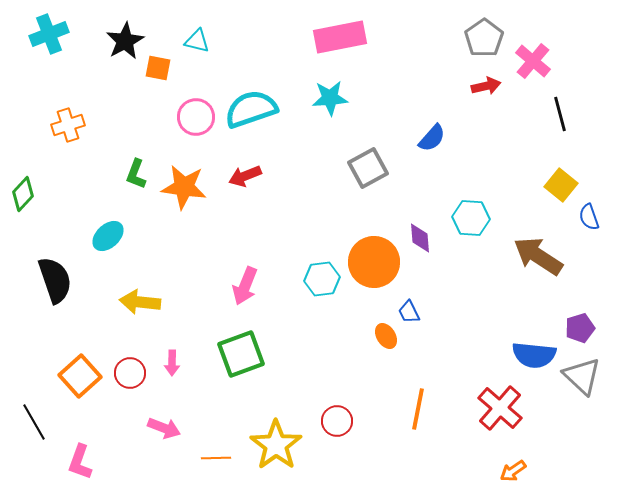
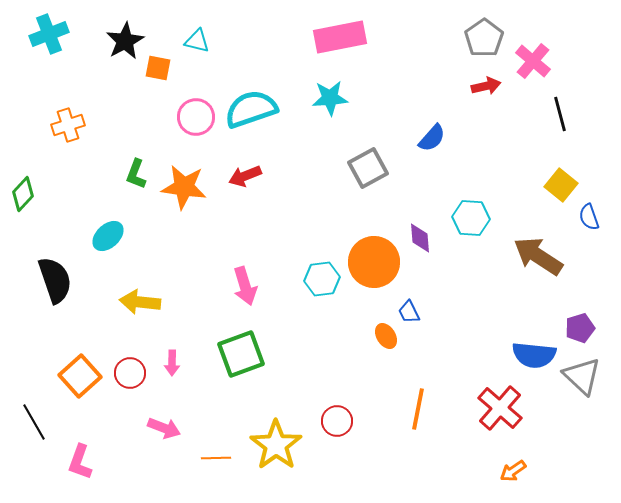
pink arrow at (245, 286): rotated 39 degrees counterclockwise
